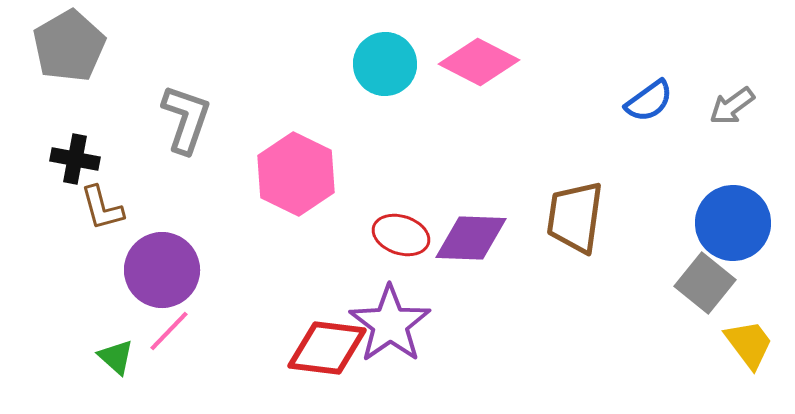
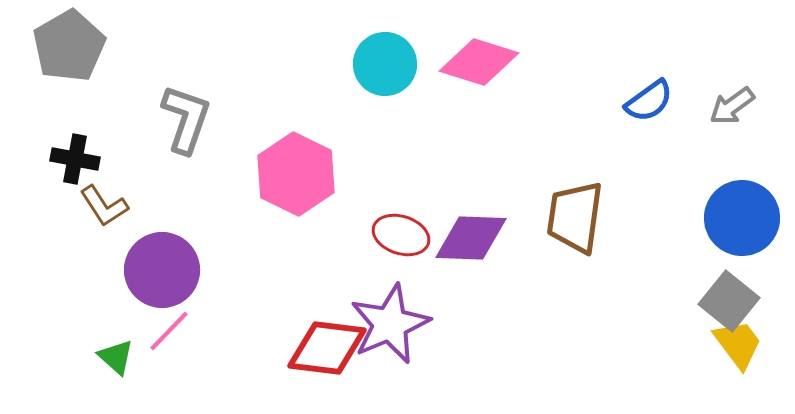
pink diamond: rotated 10 degrees counterclockwise
brown L-shape: moved 2 px right, 2 px up; rotated 18 degrees counterclockwise
blue circle: moved 9 px right, 5 px up
gray square: moved 24 px right, 18 px down
purple star: rotated 12 degrees clockwise
yellow trapezoid: moved 11 px left
